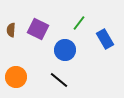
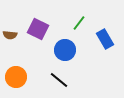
brown semicircle: moved 1 px left, 5 px down; rotated 88 degrees counterclockwise
